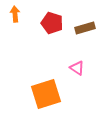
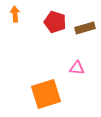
red pentagon: moved 3 px right, 1 px up
pink triangle: rotated 28 degrees counterclockwise
